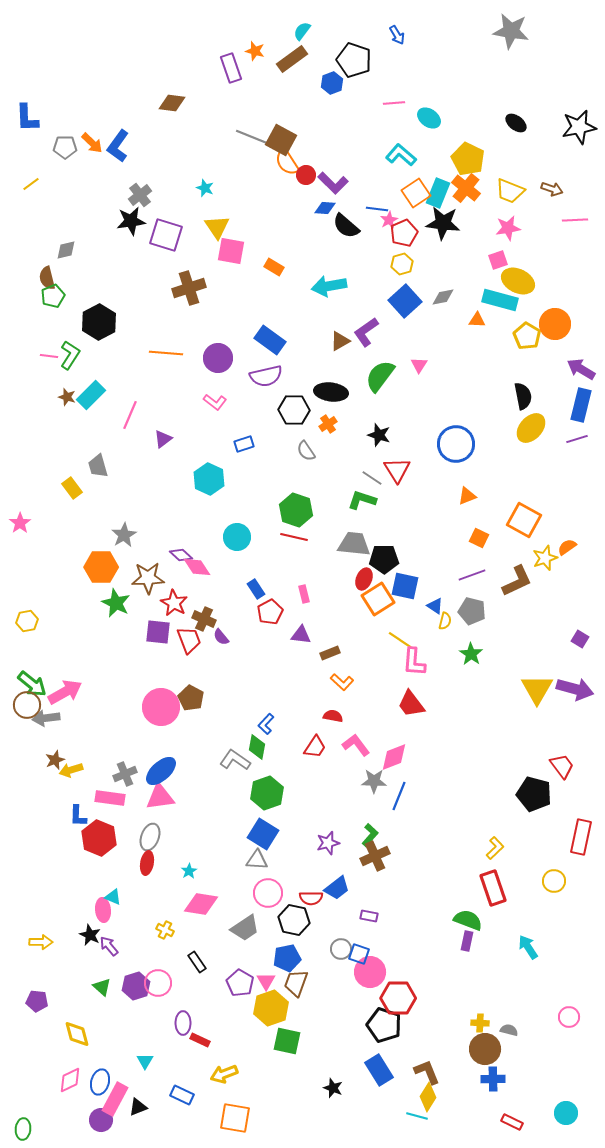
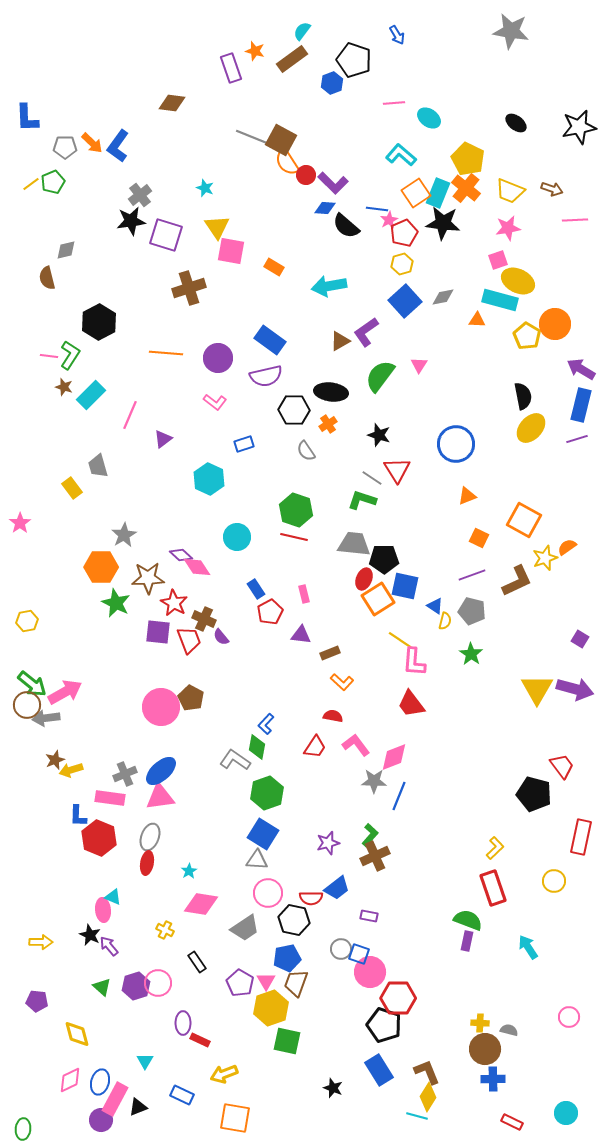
green pentagon at (53, 296): moved 114 px up
brown star at (67, 397): moved 3 px left, 10 px up
